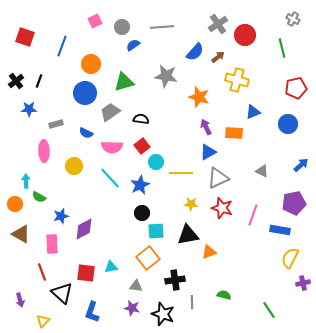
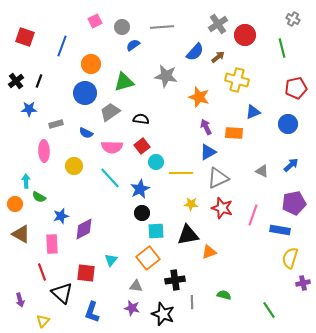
blue arrow at (301, 165): moved 10 px left
blue star at (140, 185): moved 4 px down
yellow semicircle at (290, 258): rotated 10 degrees counterclockwise
cyan triangle at (111, 267): moved 7 px up; rotated 40 degrees counterclockwise
